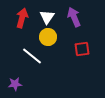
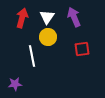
white line: rotated 40 degrees clockwise
